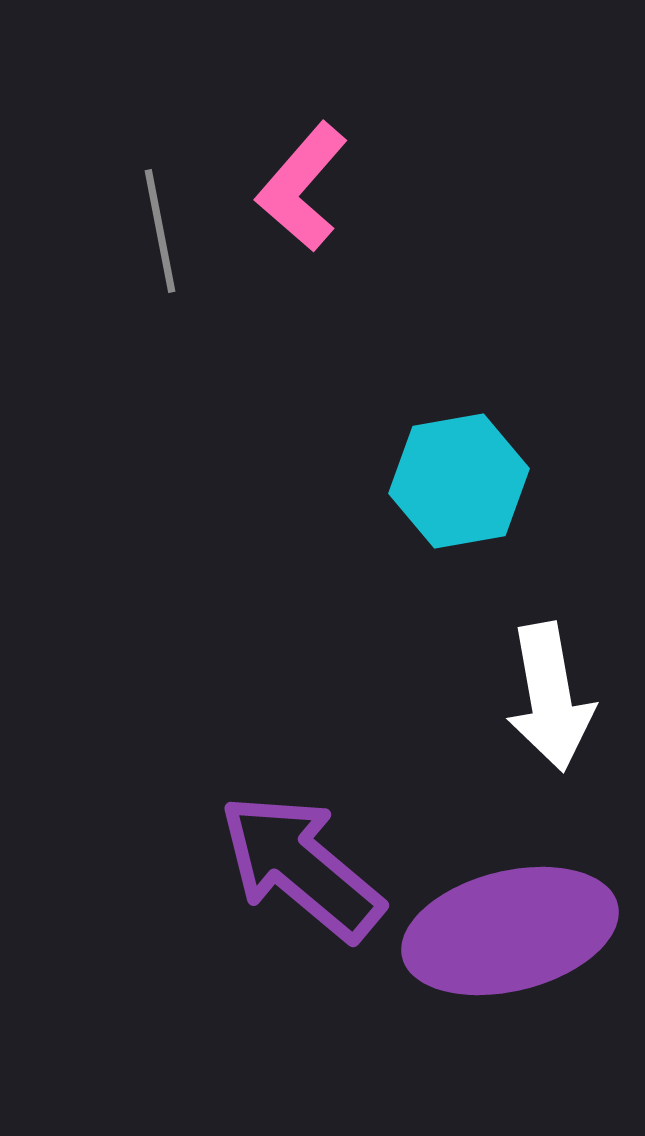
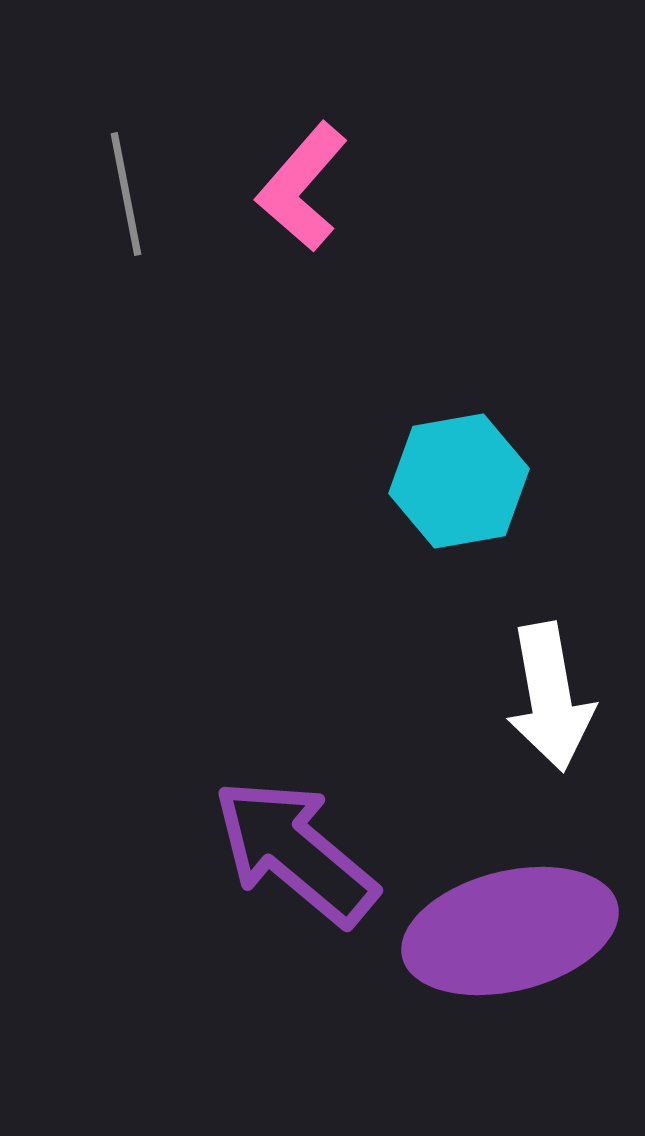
gray line: moved 34 px left, 37 px up
purple arrow: moved 6 px left, 15 px up
